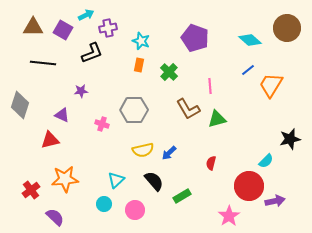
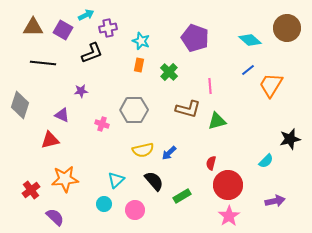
brown L-shape: rotated 45 degrees counterclockwise
green triangle: moved 2 px down
red circle: moved 21 px left, 1 px up
